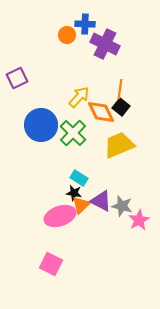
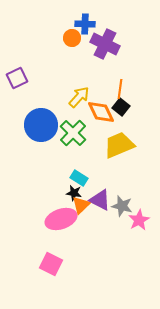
orange circle: moved 5 px right, 3 px down
purple triangle: moved 1 px left, 1 px up
pink ellipse: moved 1 px right, 3 px down
